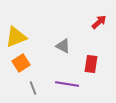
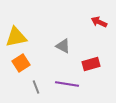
red arrow: rotated 112 degrees counterclockwise
yellow triangle: rotated 10 degrees clockwise
red rectangle: rotated 66 degrees clockwise
gray line: moved 3 px right, 1 px up
